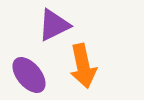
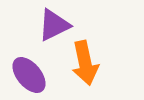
orange arrow: moved 2 px right, 3 px up
